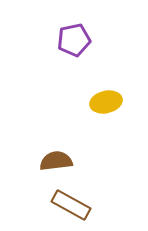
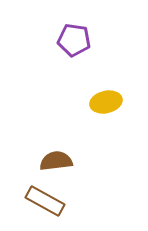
purple pentagon: rotated 20 degrees clockwise
brown rectangle: moved 26 px left, 4 px up
